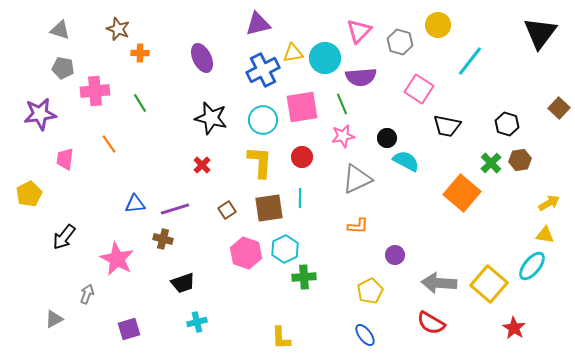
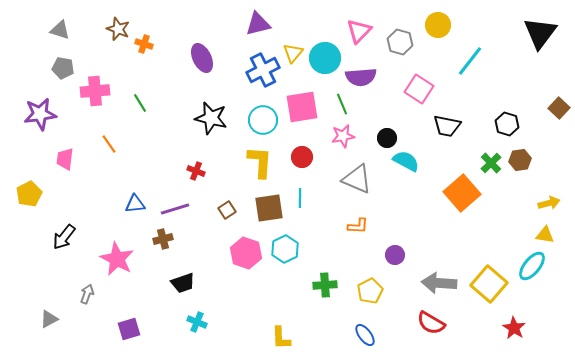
orange cross at (140, 53): moved 4 px right, 9 px up; rotated 18 degrees clockwise
yellow triangle at (293, 53): rotated 40 degrees counterclockwise
red cross at (202, 165): moved 6 px left, 6 px down; rotated 24 degrees counterclockwise
gray triangle at (357, 179): rotated 48 degrees clockwise
orange square at (462, 193): rotated 9 degrees clockwise
yellow arrow at (549, 203): rotated 15 degrees clockwise
brown cross at (163, 239): rotated 30 degrees counterclockwise
green cross at (304, 277): moved 21 px right, 8 px down
gray triangle at (54, 319): moved 5 px left
cyan cross at (197, 322): rotated 36 degrees clockwise
